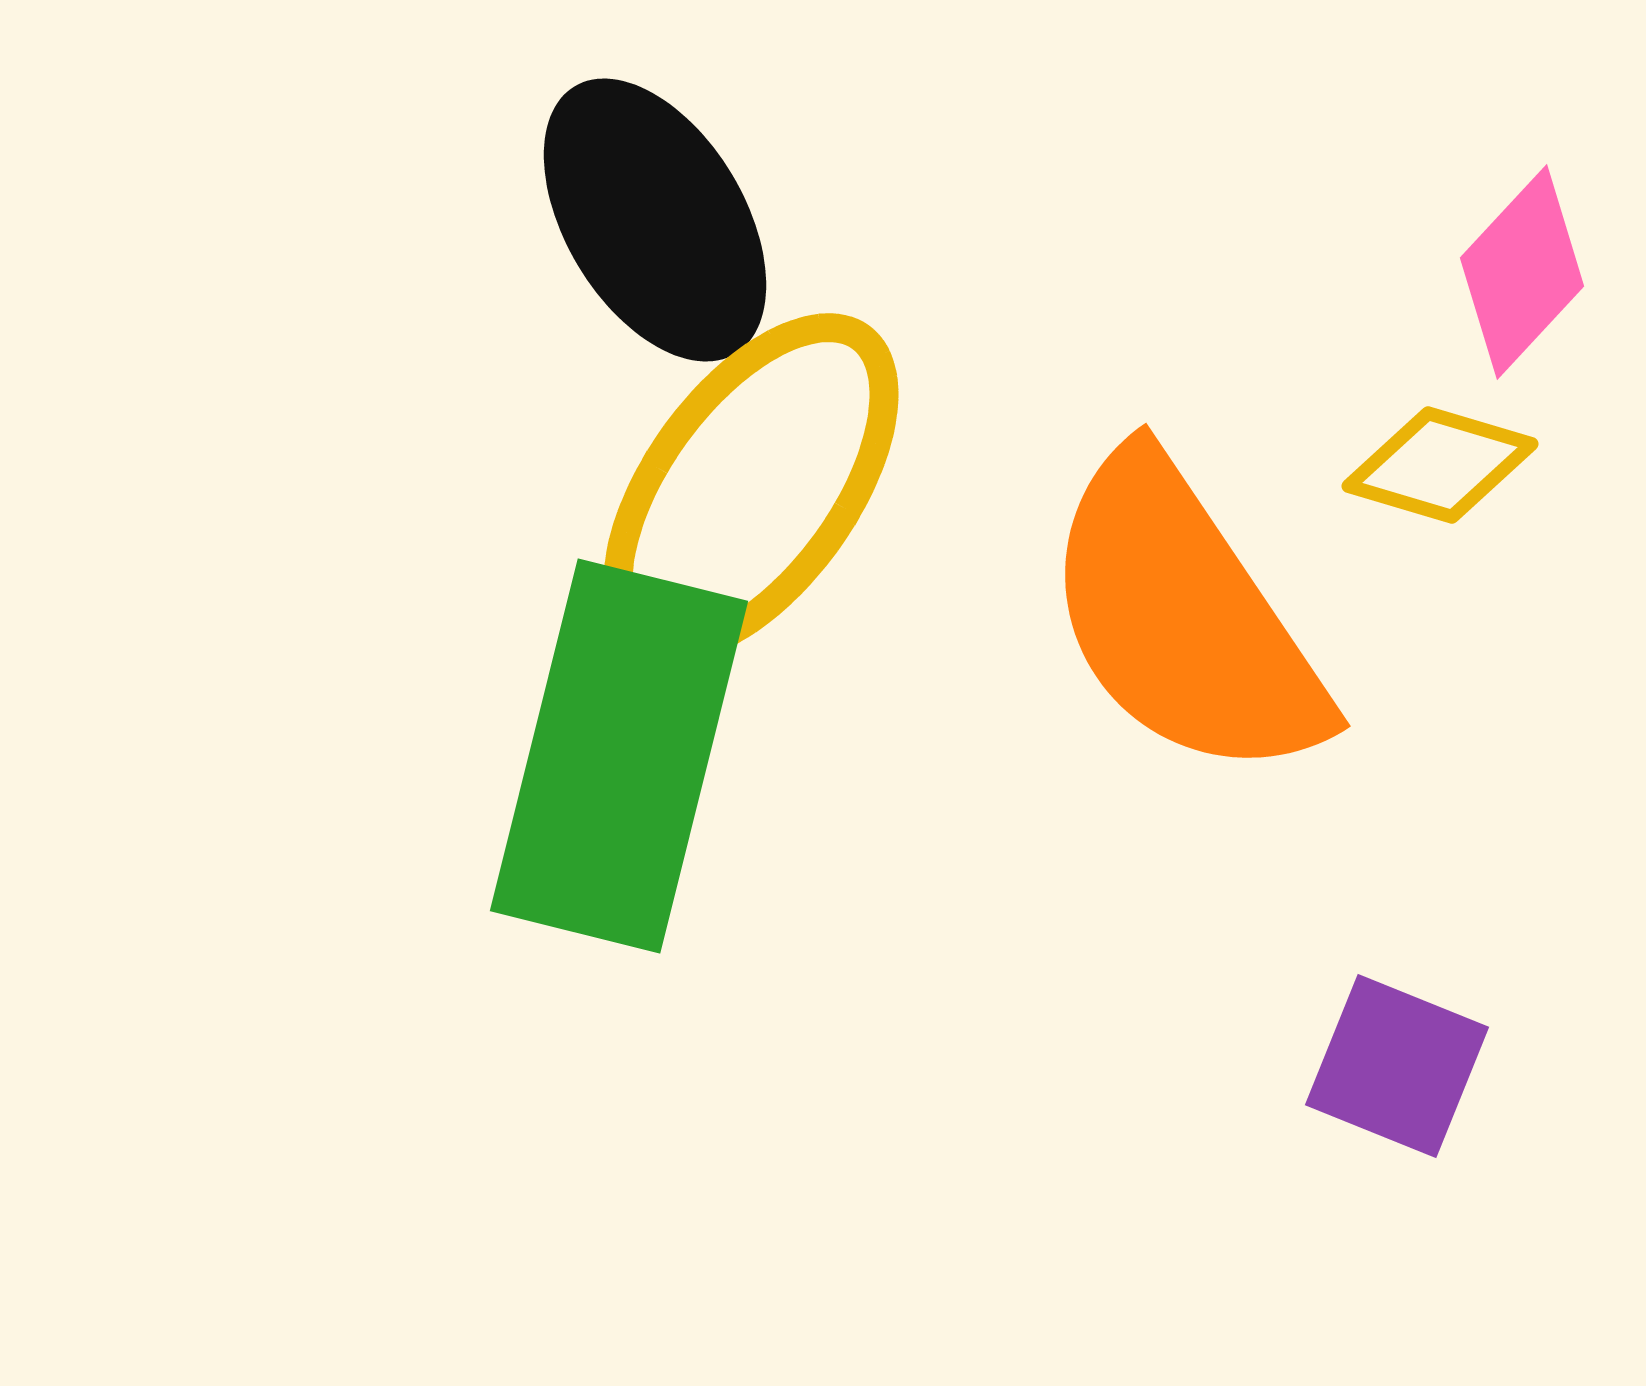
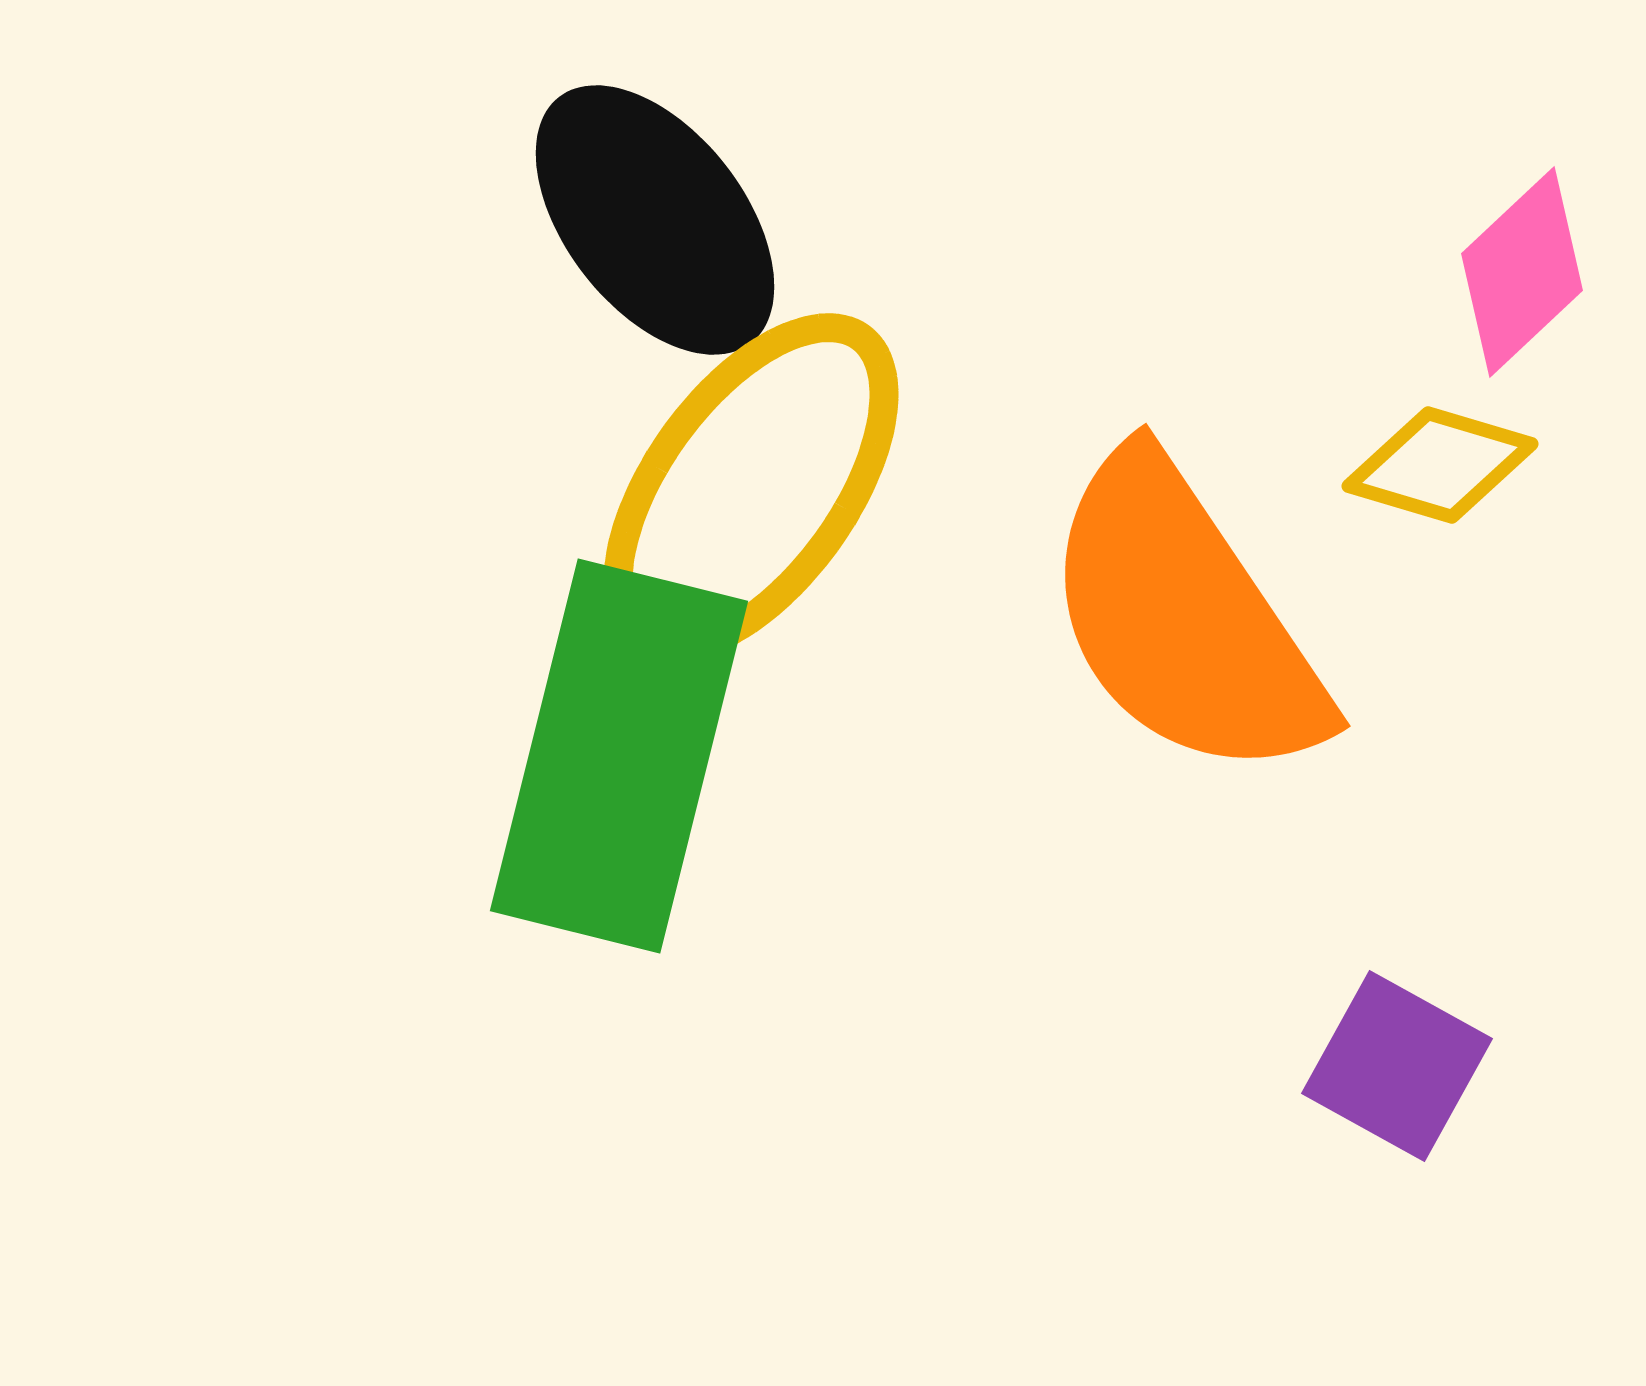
black ellipse: rotated 7 degrees counterclockwise
pink diamond: rotated 4 degrees clockwise
purple square: rotated 7 degrees clockwise
